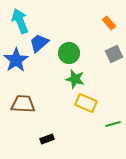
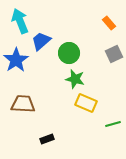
blue trapezoid: moved 2 px right, 2 px up
